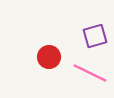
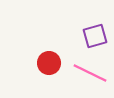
red circle: moved 6 px down
